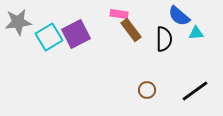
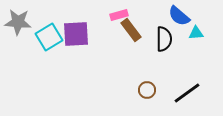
pink rectangle: moved 1 px down; rotated 24 degrees counterclockwise
gray star: rotated 12 degrees clockwise
purple square: rotated 24 degrees clockwise
black line: moved 8 px left, 2 px down
